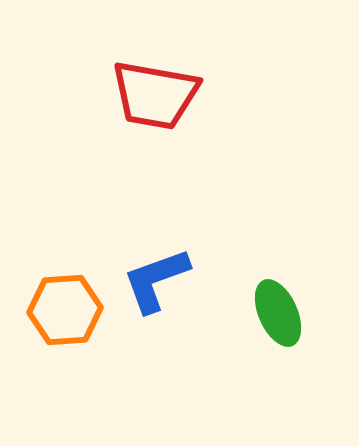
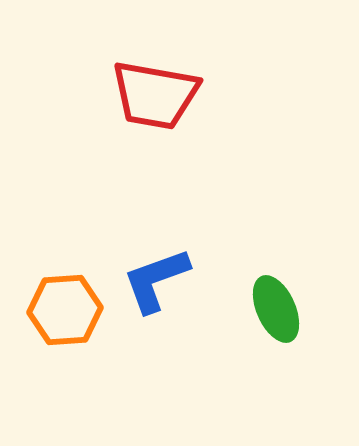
green ellipse: moved 2 px left, 4 px up
